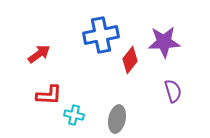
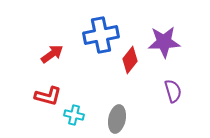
red arrow: moved 13 px right
red L-shape: moved 1 px left, 1 px down; rotated 12 degrees clockwise
